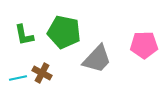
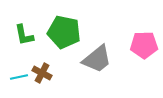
gray trapezoid: rotated 8 degrees clockwise
cyan line: moved 1 px right, 1 px up
